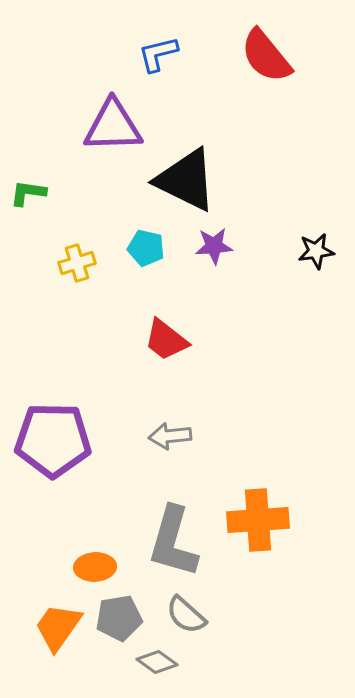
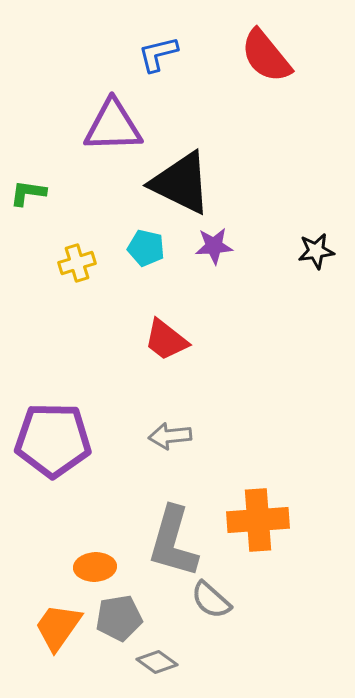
black triangle: moved 5 px left, 3 px down
gray semicircle: moved 25 px right, 15 px up
